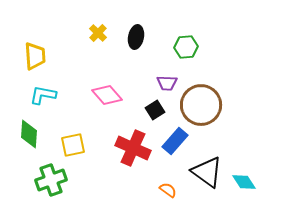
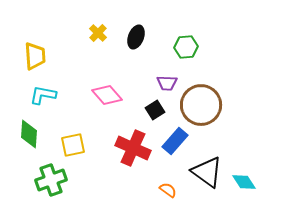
black ellipse: rotated 10 degrees clockwise
